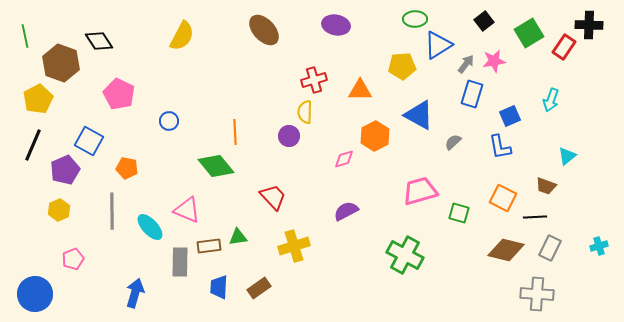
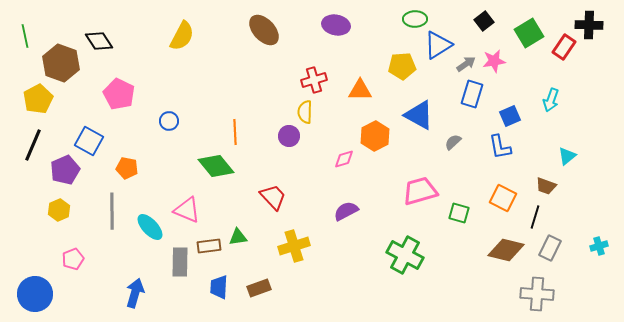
gray arrow at (466, 64): rotated 18 degrees clockwise
black line at (535, 217): rotated 70 degrees counterclockwise
brown rectangle at (259, 288): rotated 15 degrees clockwise
